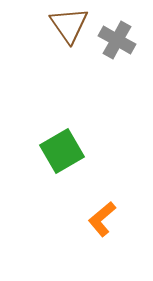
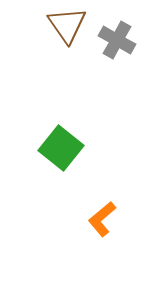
brown triangle: moved 2 px left
green square: moved 1 px left, 3 px up; rotated 21 degrees counterclockwise
